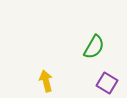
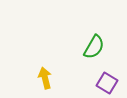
yellow arrow: moved 1 px left, 3 px up
